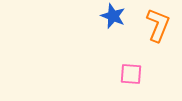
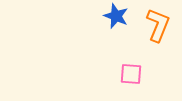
blue star: moved 3 px right
